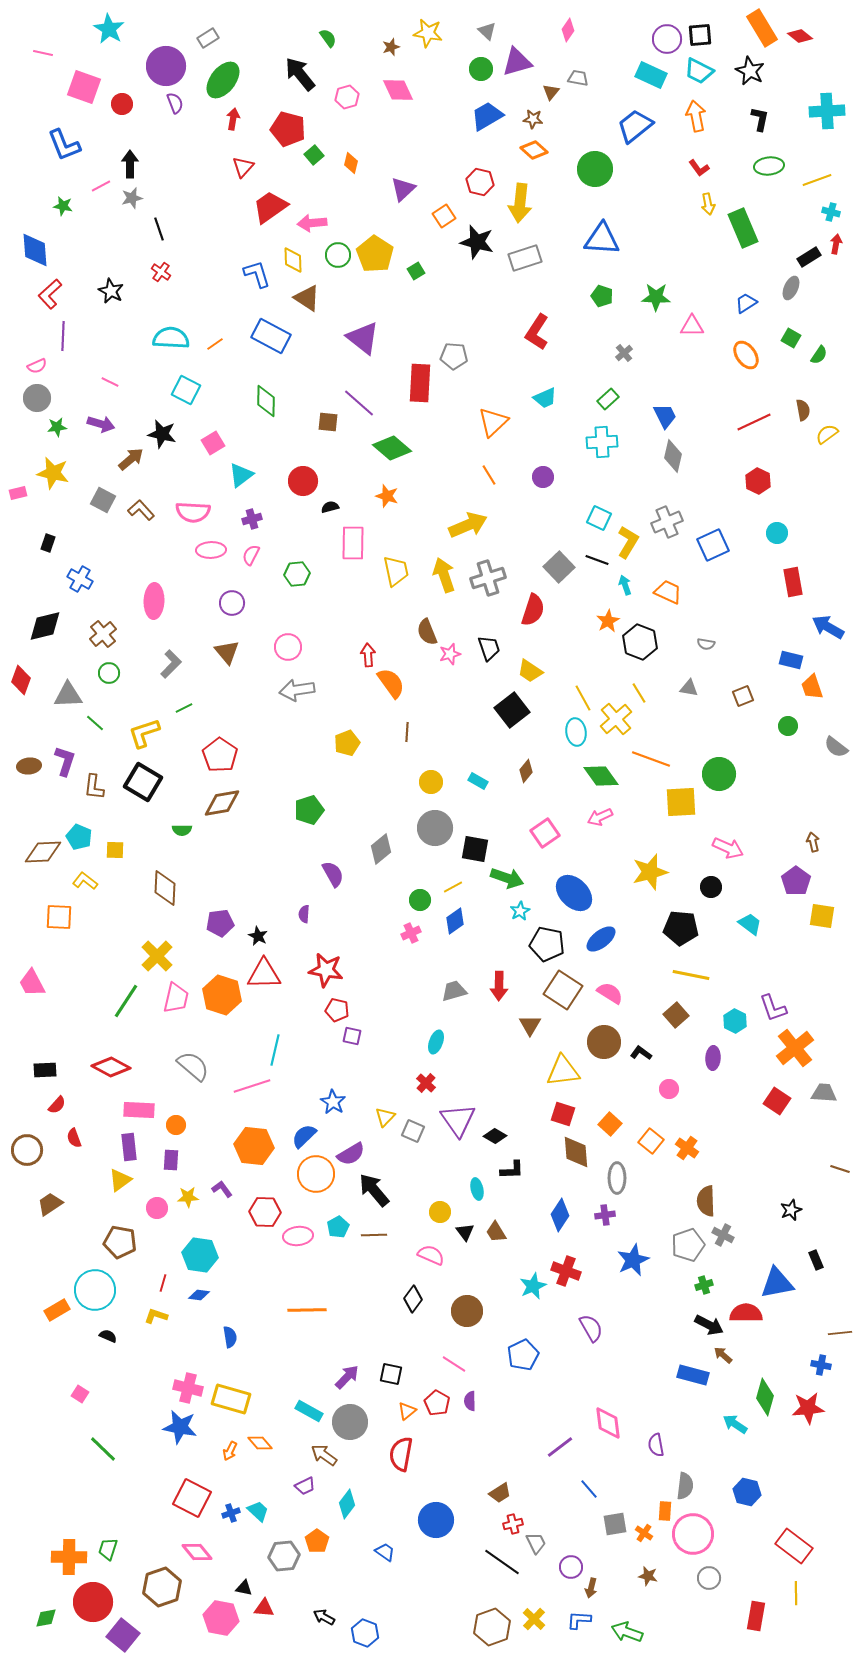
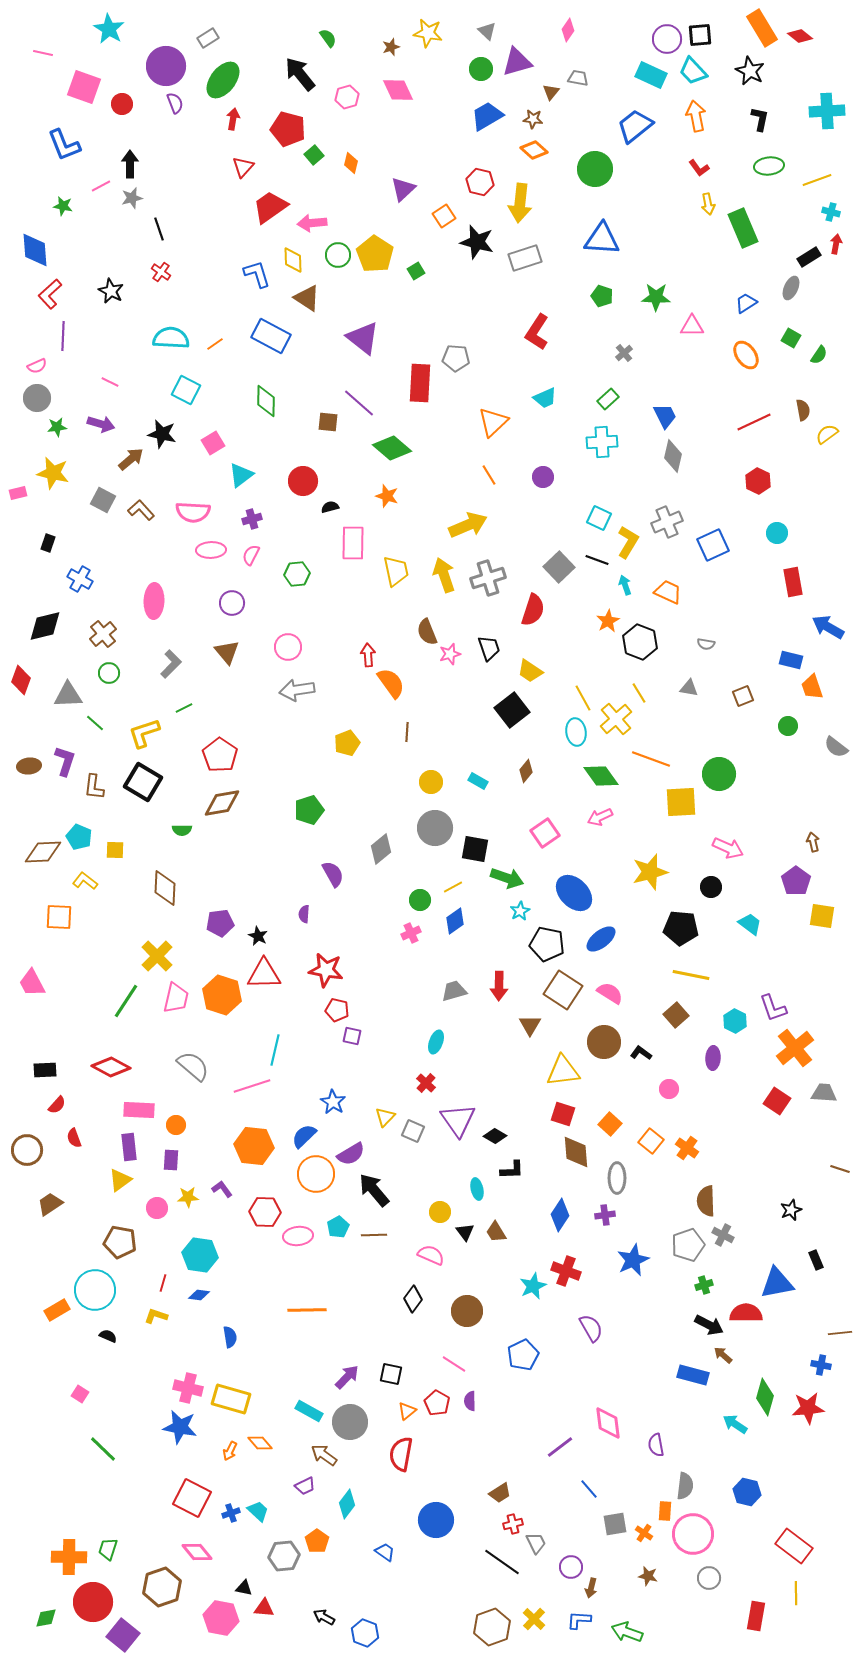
cyan trapezoid at (699, 71): moved 6 px left; rotated 20 degrees clockwise
gray pentagon at (454, 356): moved 2 px right, 2 px down
